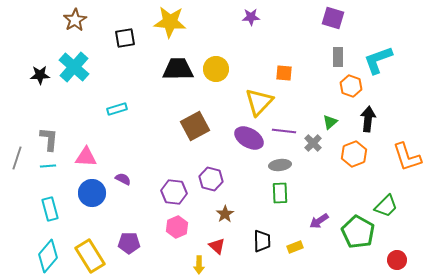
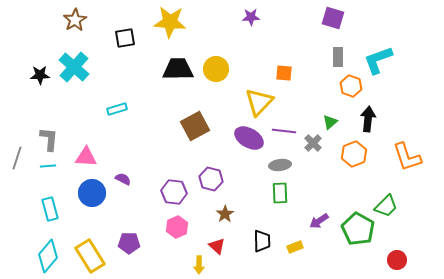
green pentagon at (358, 232): moved 3 px up
